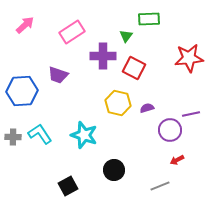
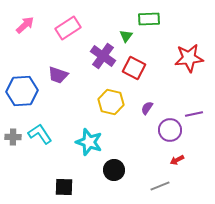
pink rectangle: moved 4 px left, 4 px up
purple cross: rotated 35 degrees clockwise
yellow hexagon: moved 7 px left, 1 px up
purple semicircle: rotated 40 degrees counterclockwise
purple line: moved 3 px right
cyan star: moved 5 px right, 7 px down
black square: moved 4 px left, 1 px down; rotated 30 degrees clockwise
